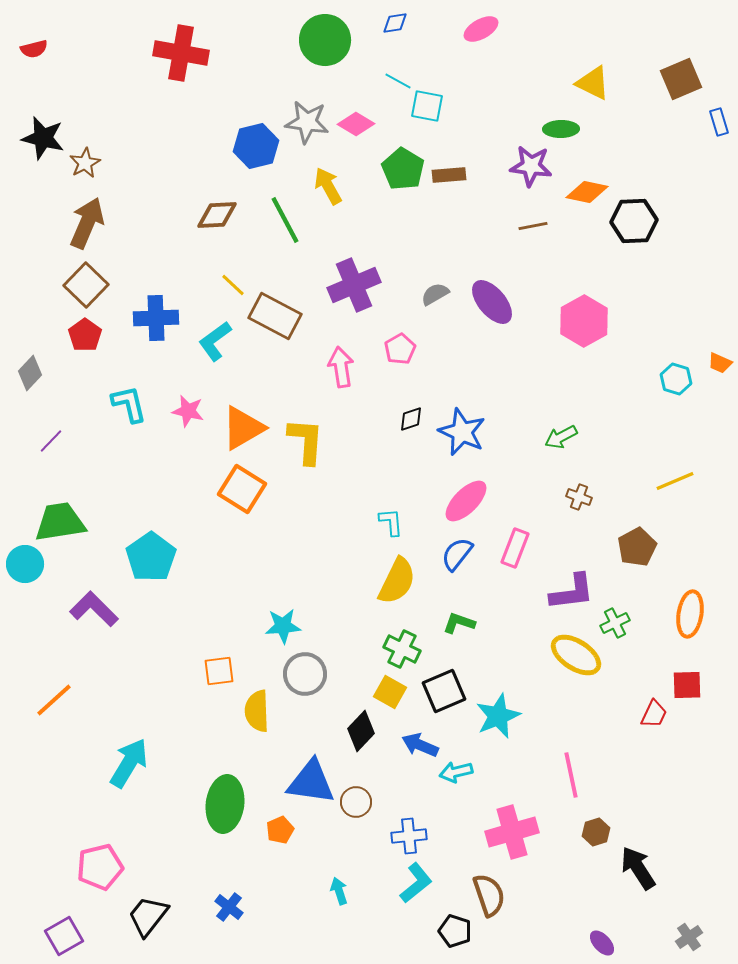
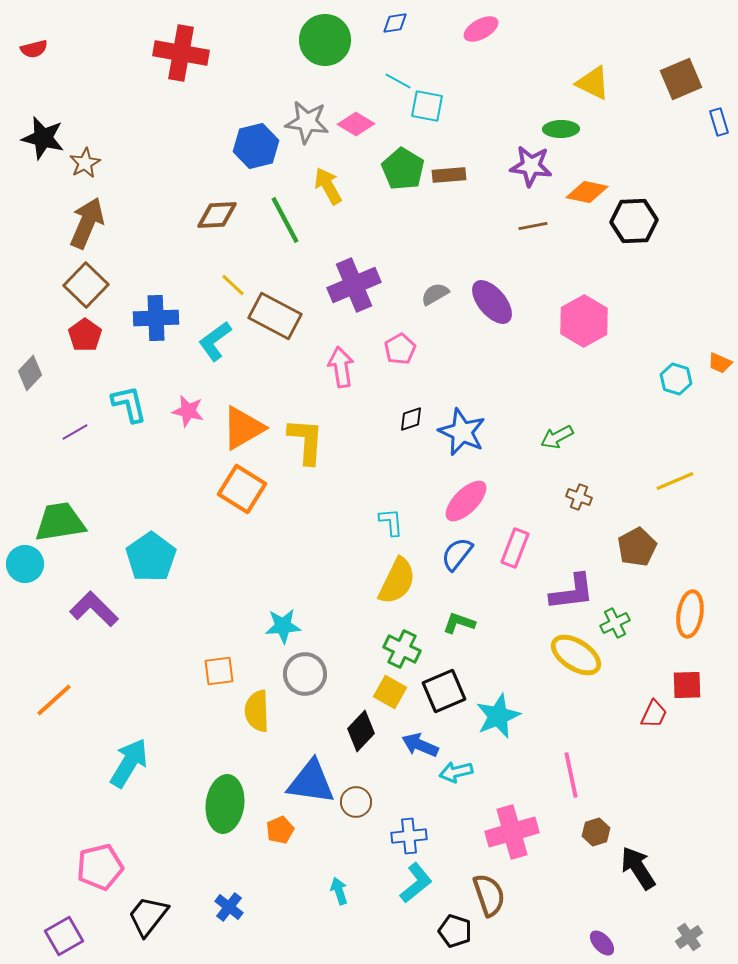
green arrow at (561, 437): moved 4 px left
purple line at (51, 441): moved 24 px right, 9 px up; rotated 16 degrees clockwise
